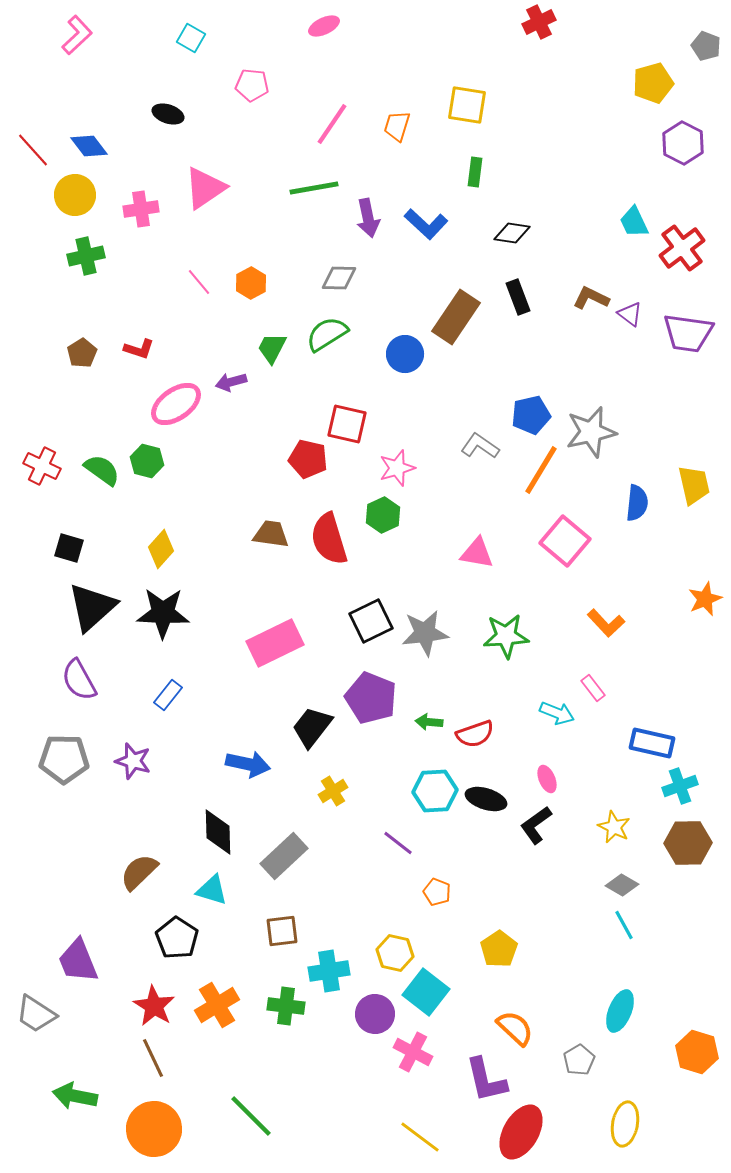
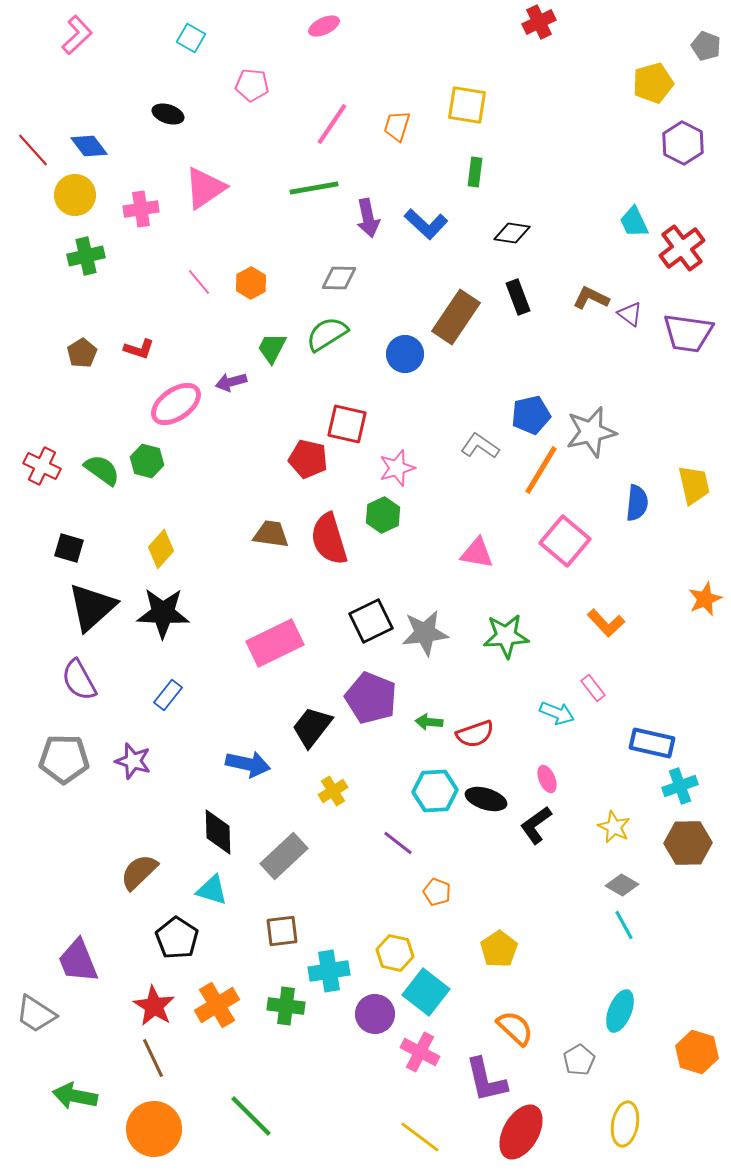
pink cross at (413, 1052): moved 7 px right
